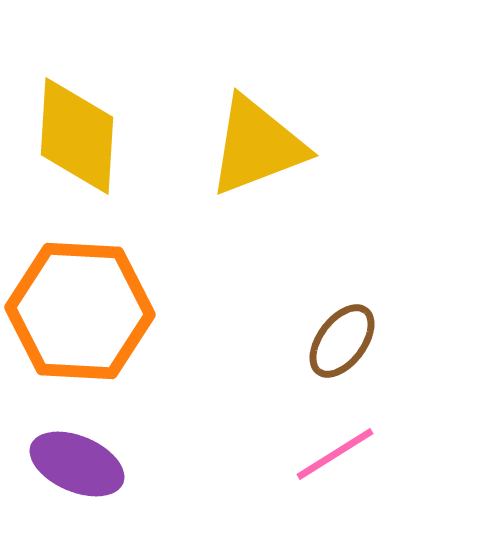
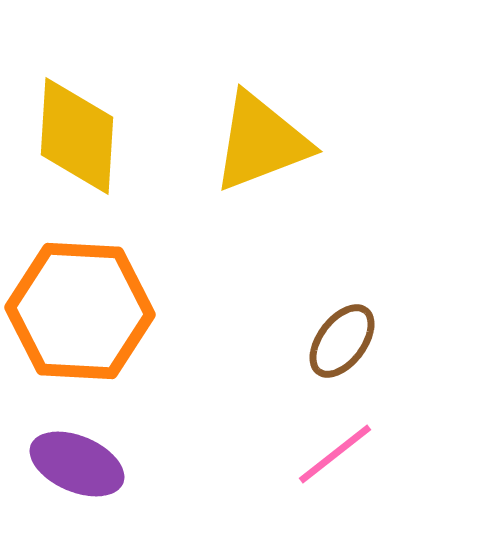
yellow triangle: moved 4 px right, 4 px up
pink line: rotated 6 degrees counterclockwise
